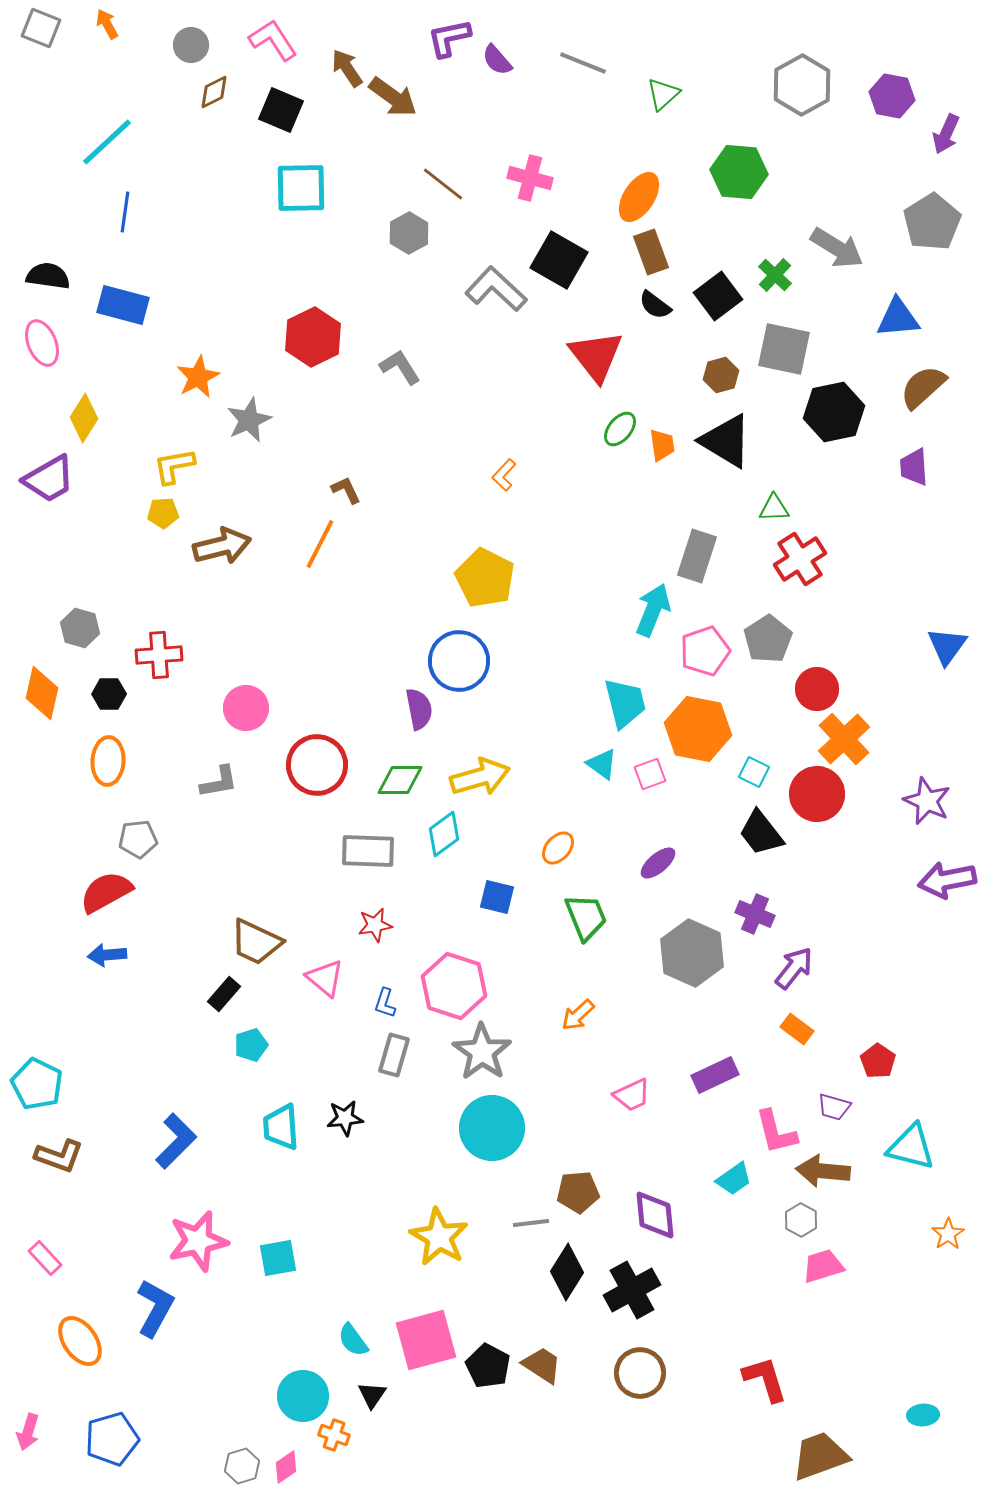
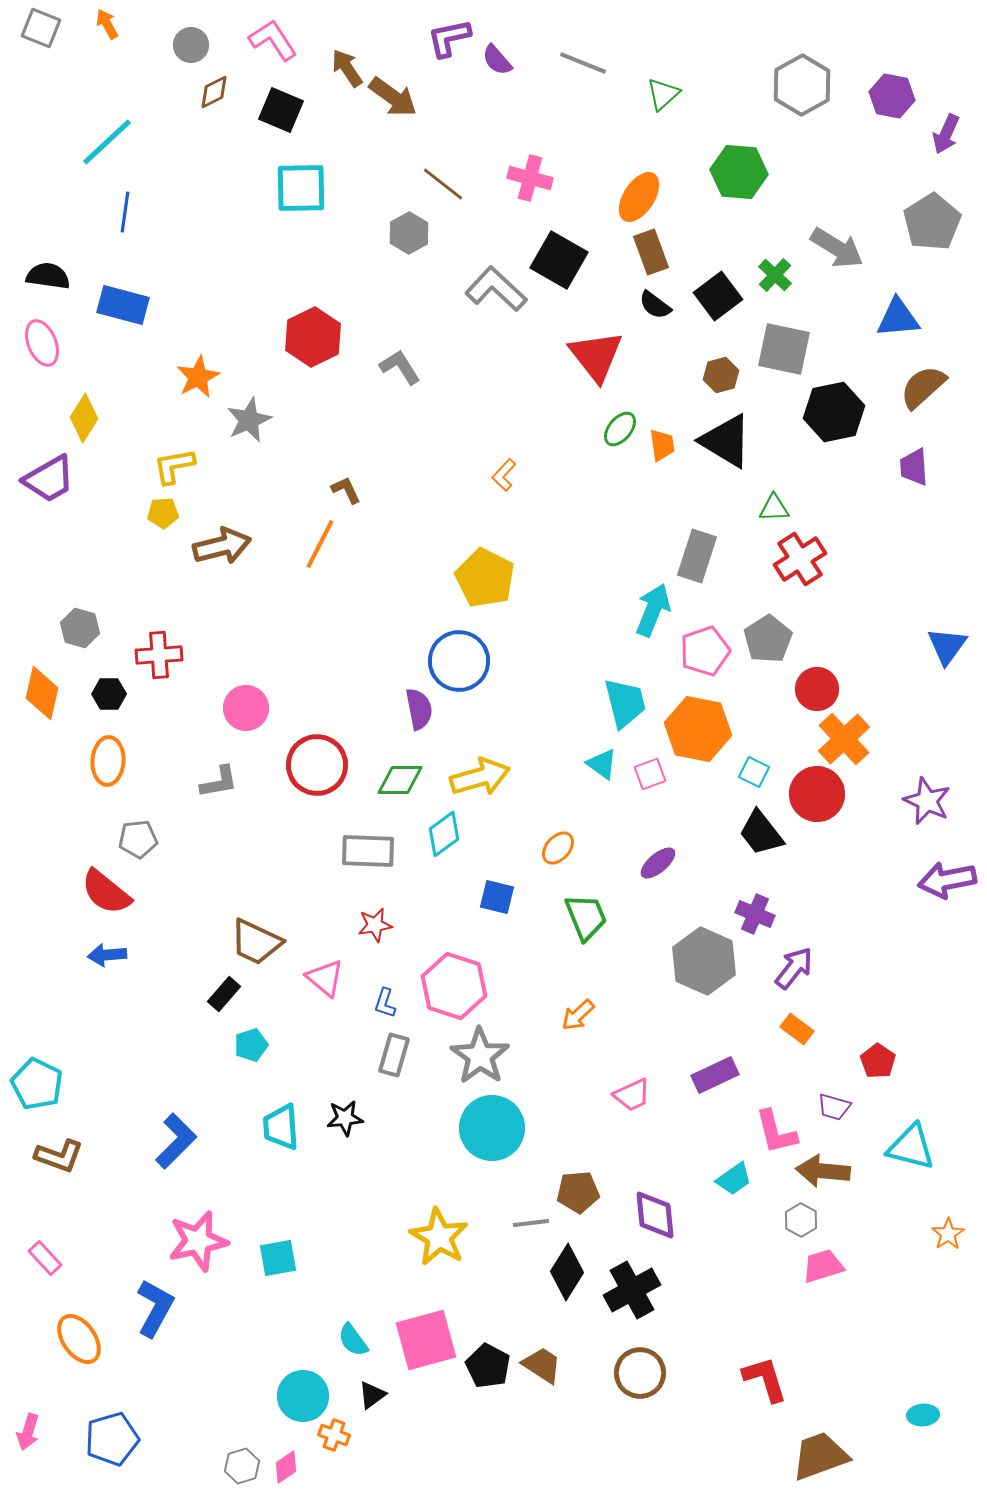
red semicircle at (106, 892): rotated 112 degrees counterclockwise
gray hexagon at (692, 953): moved 12 px right, 8 px down
gray star at (482, 1052): moved 2 px left, 4 px down
orange ellipse at (80, 1341): moved 1 px left, 2 px up
black triangle at (372, 1395): rotated 20 degrees clockwise
